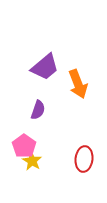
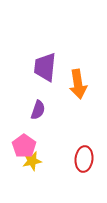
purple trapezoid: rotated 136 degrees clockwise
orange arrow: rotated 12 degrees clockwise
yellow star: rotated 30 degrees clockwise
